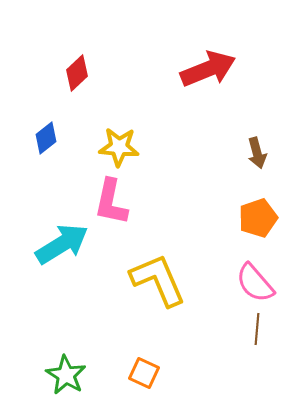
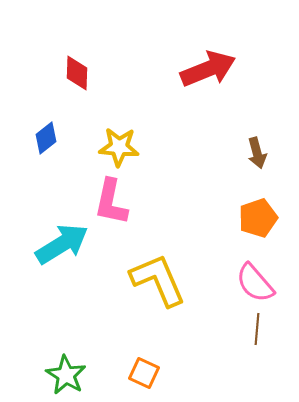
red diamond: rotated 45 degrees counterclockwise
